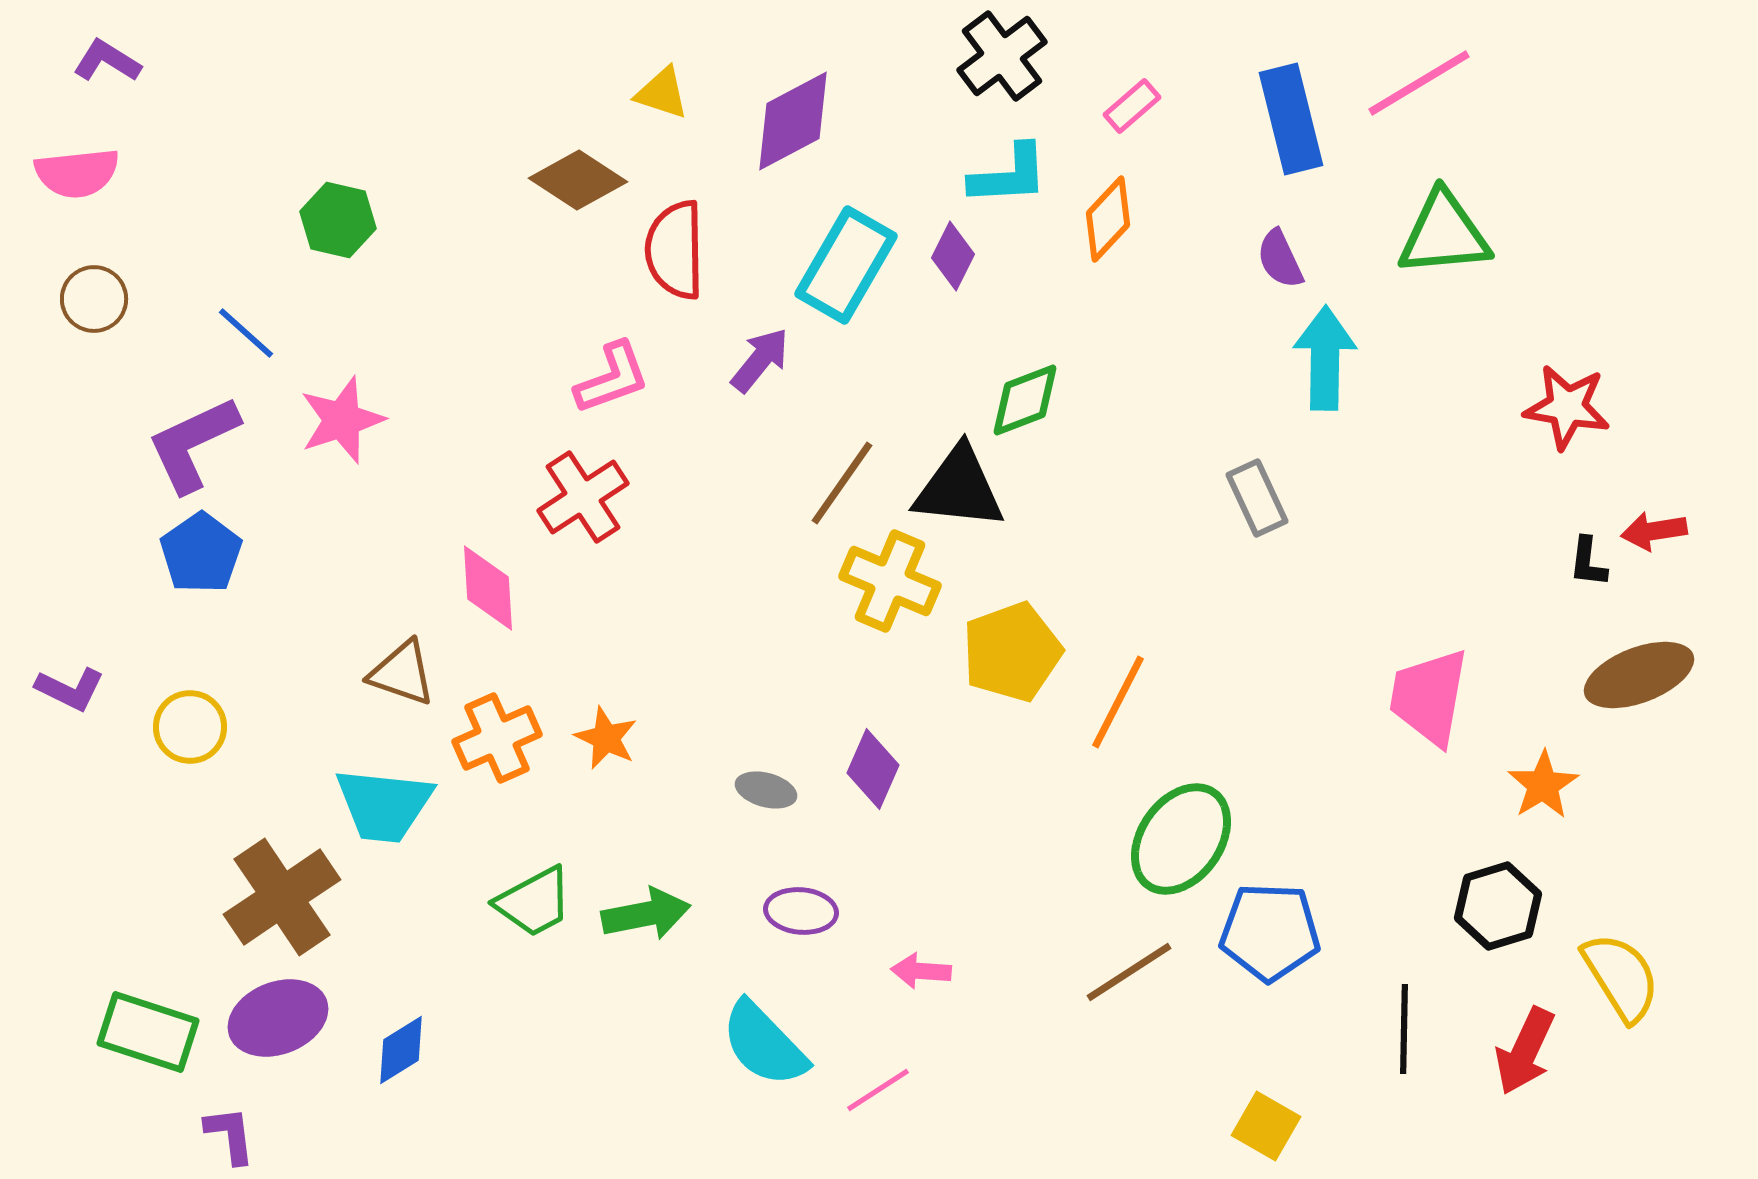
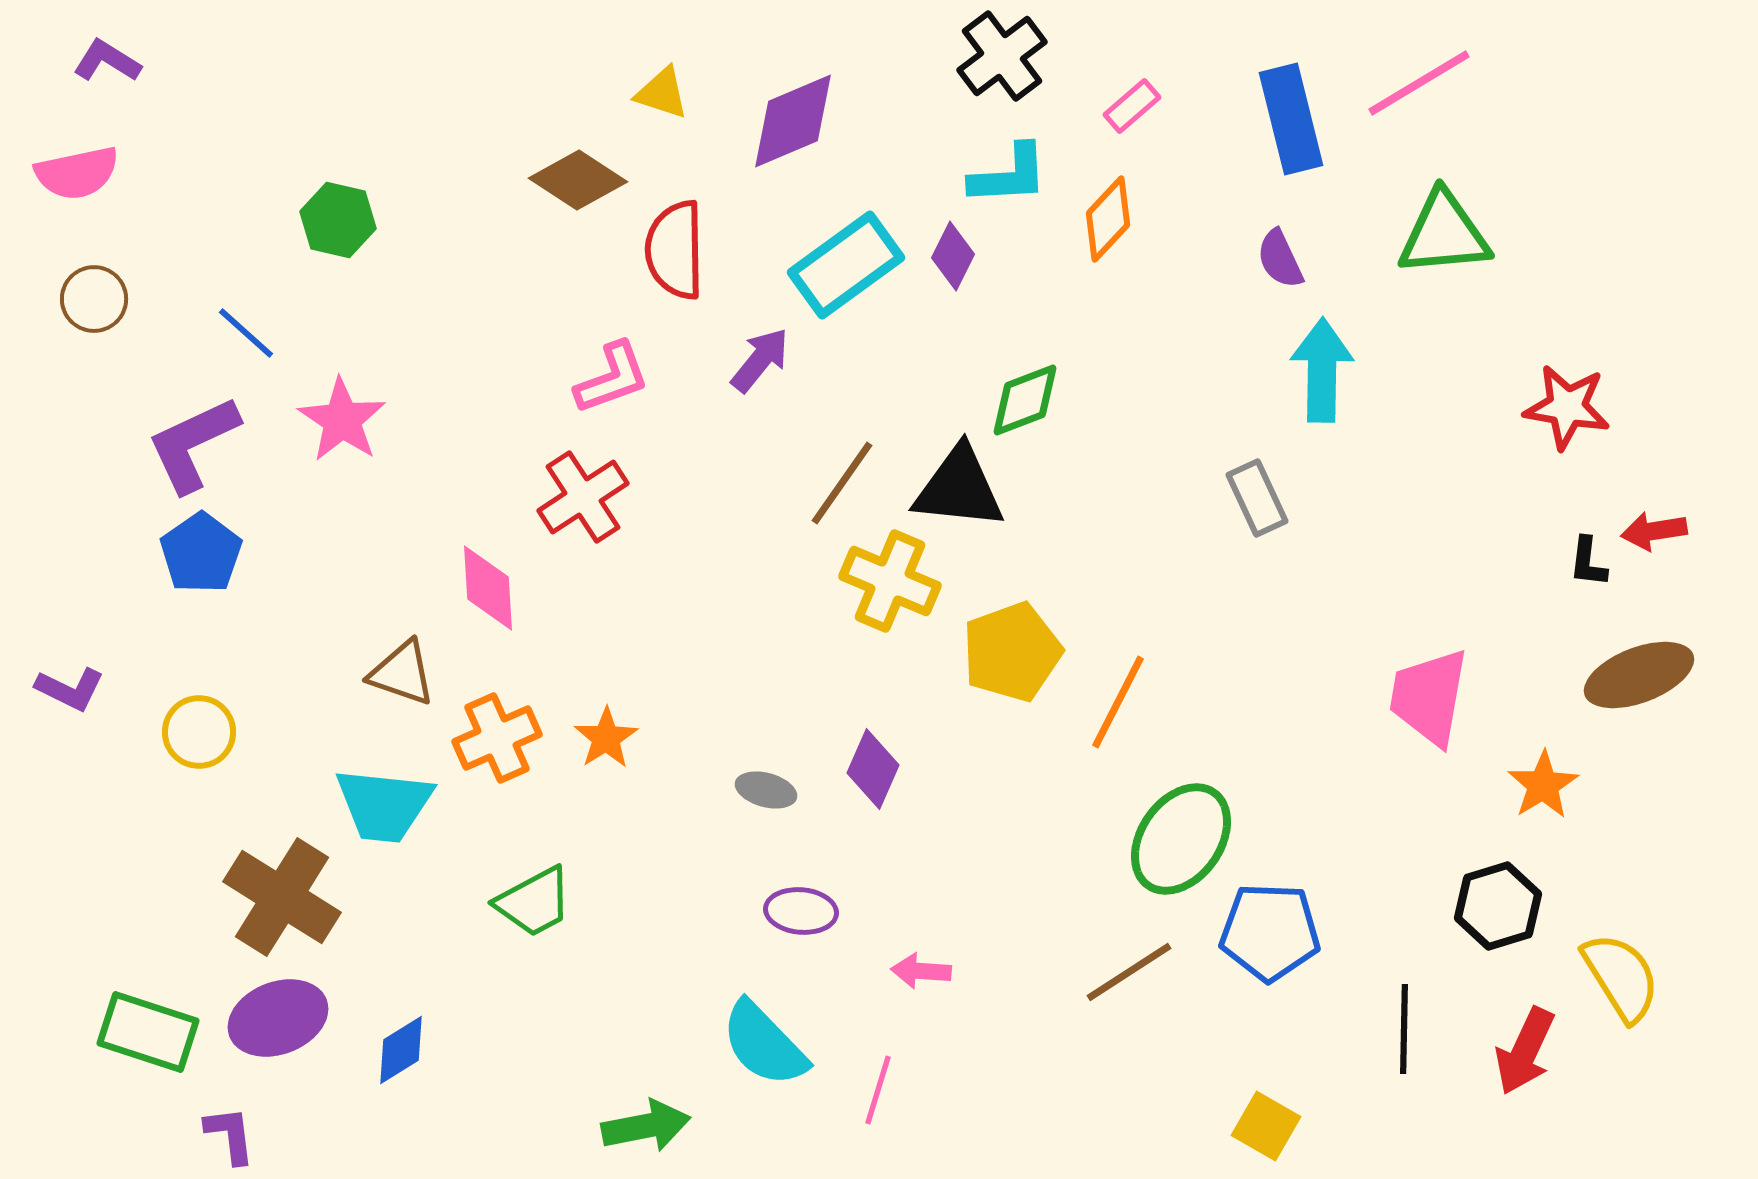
purple diamond at (793, 121): rotated 5 degrees clockwise
pink semicircle at (77, 173): rotated 6 degrees counterclockwise
cyan rectangle at (846, 265): rotated 24 degrees clockwise
cyan arrow at (1325, 358): moved 3 px left, 12 px down
pink star at (342, 420): rotated 20 degrees counterclockwise
yellow circle at (190, 727): moved 9 px right, 5 px down
orange star at (606, 738): rotated 14 degrees clockwise
brown cross at (282, 897): rotated 24 degrees counterclockwise
green arrow at (646, 914): moved 212 px down
pink line at (878, 1090): rotated 40 degrees counterclockwise
